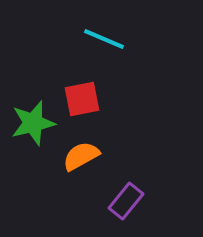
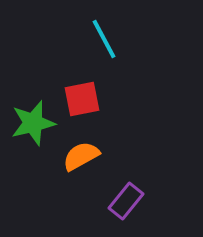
cyan line: rotated 39 degrees clockwise
